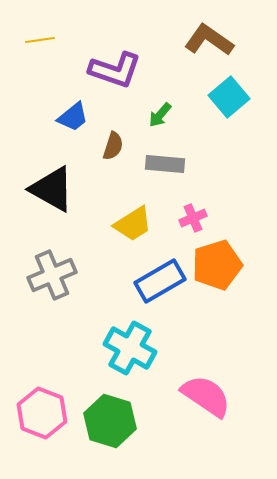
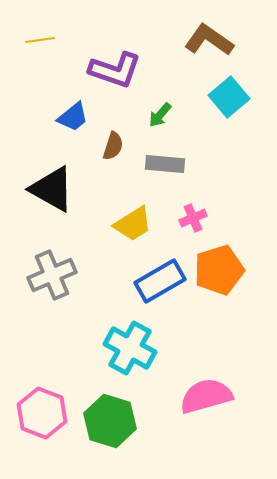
orange pentagon: moved 2 px right, 5 px down
pink semicircle: rotated 50 degrees counterclockwise
